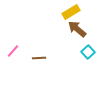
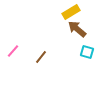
cyan square: moved 1 px left; rotated 32 degrees counterclockwise
brown line: moved 2 px right, 1 px up; rotated 48 degrees counterclockwise
